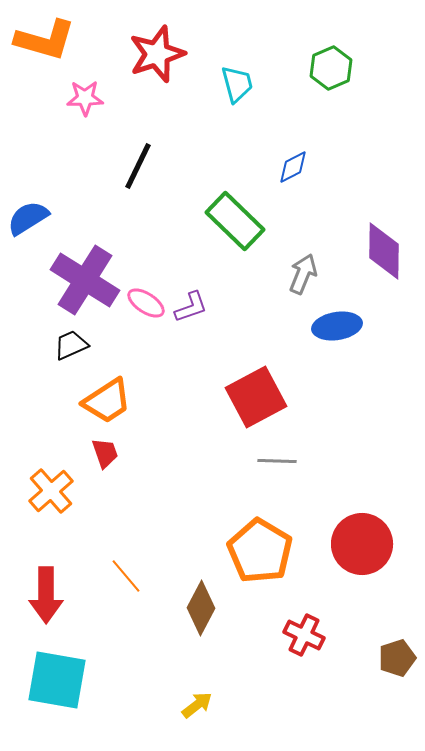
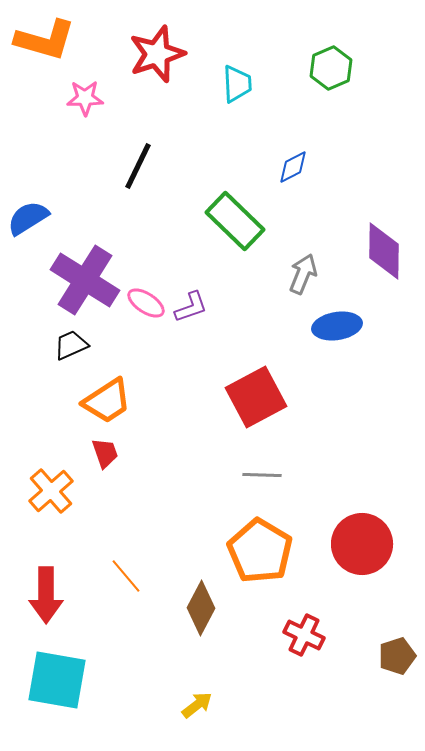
cyan trapezoid: rotated 12 degrees clockwise
gray line: moved 15 px left, 14 px down
brown pentagon: moved 2 px up
